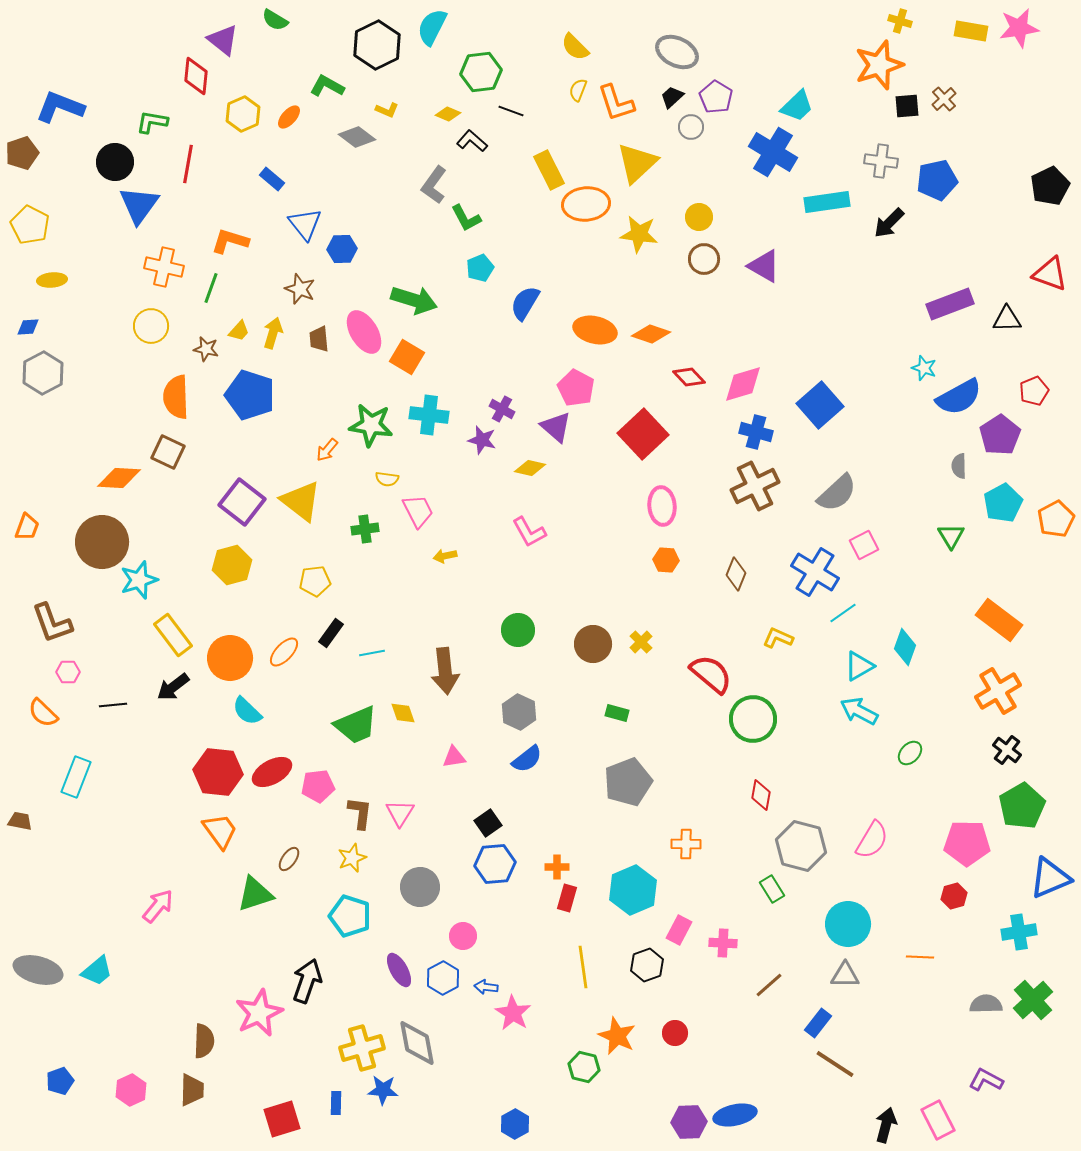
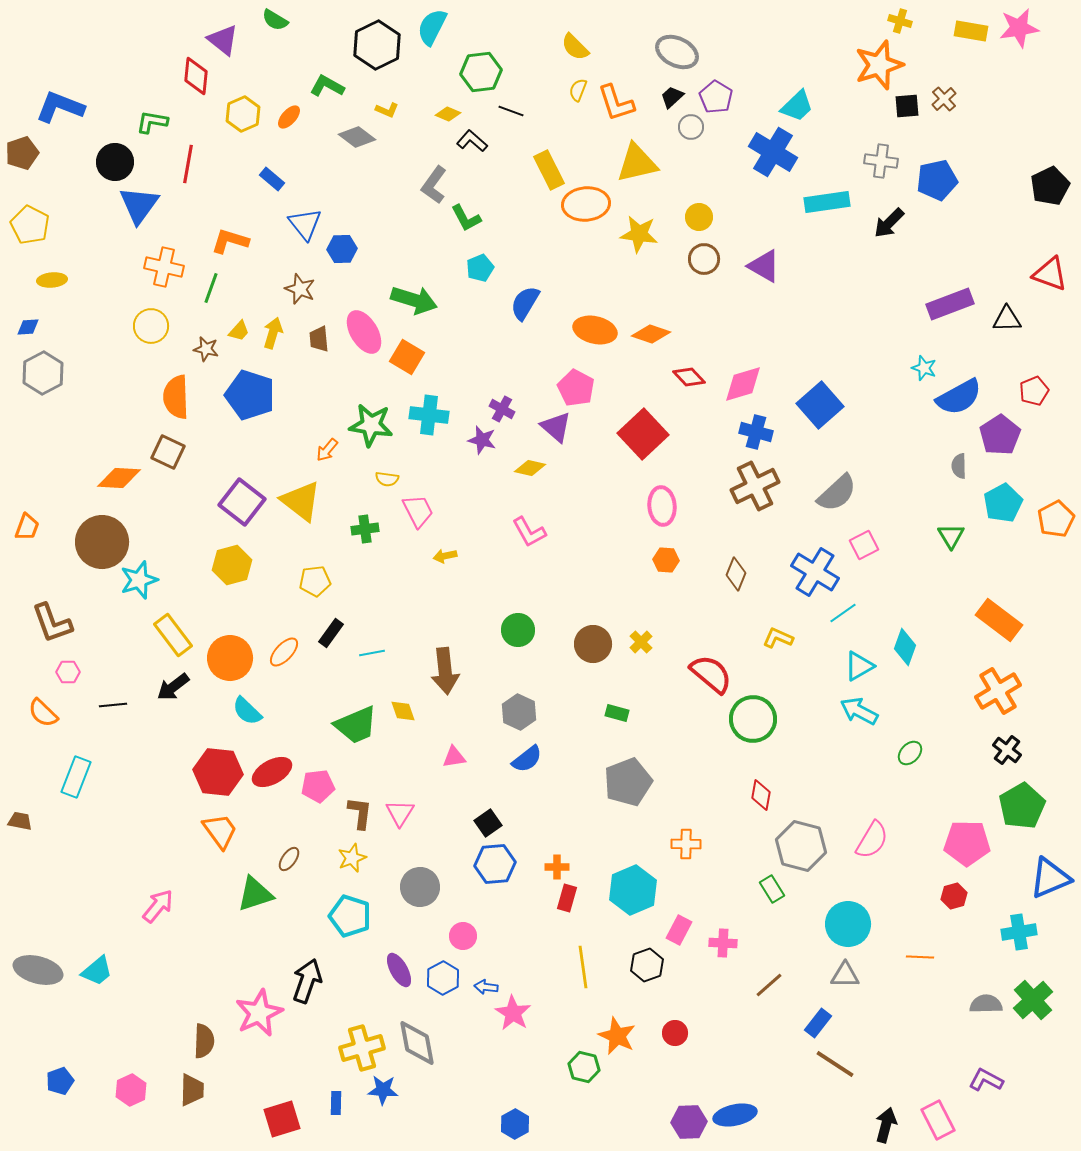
yellow triangle at (637, 163): rotated 30 degrees clockwise
yellow diamond at (403, 713): moved 2 px up
